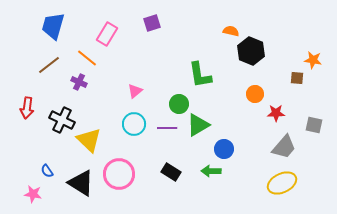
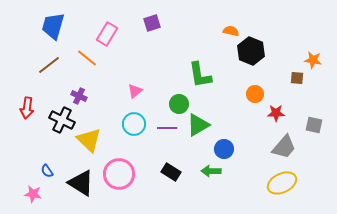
purple cross: moved 14 px down
